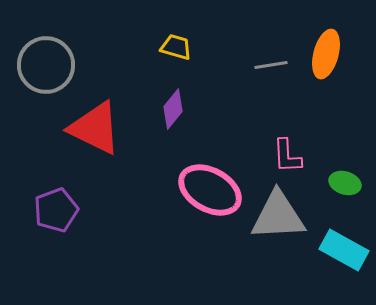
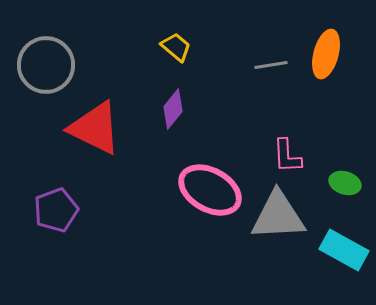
yellow trapezoid: rotated 24 degrees clockwise
